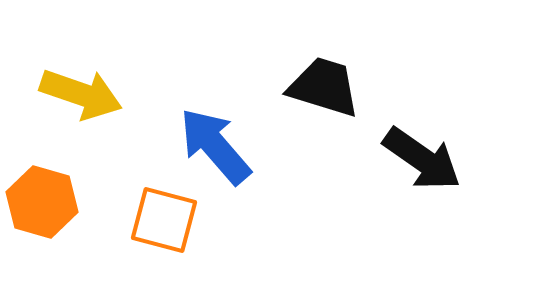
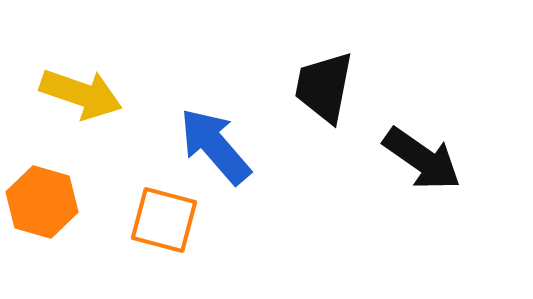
black trapezoid: rotated 96 degrees counterclockwise
